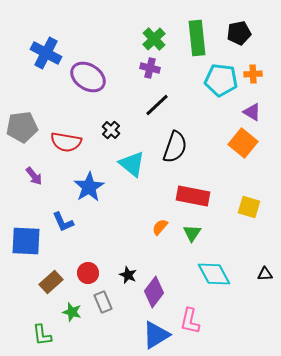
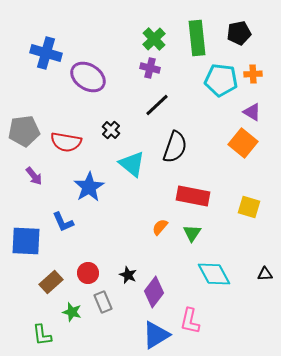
blue cross: rotated 12 degrees counterclockwise
gray pentagon: moved 2 px right, 4 px down
